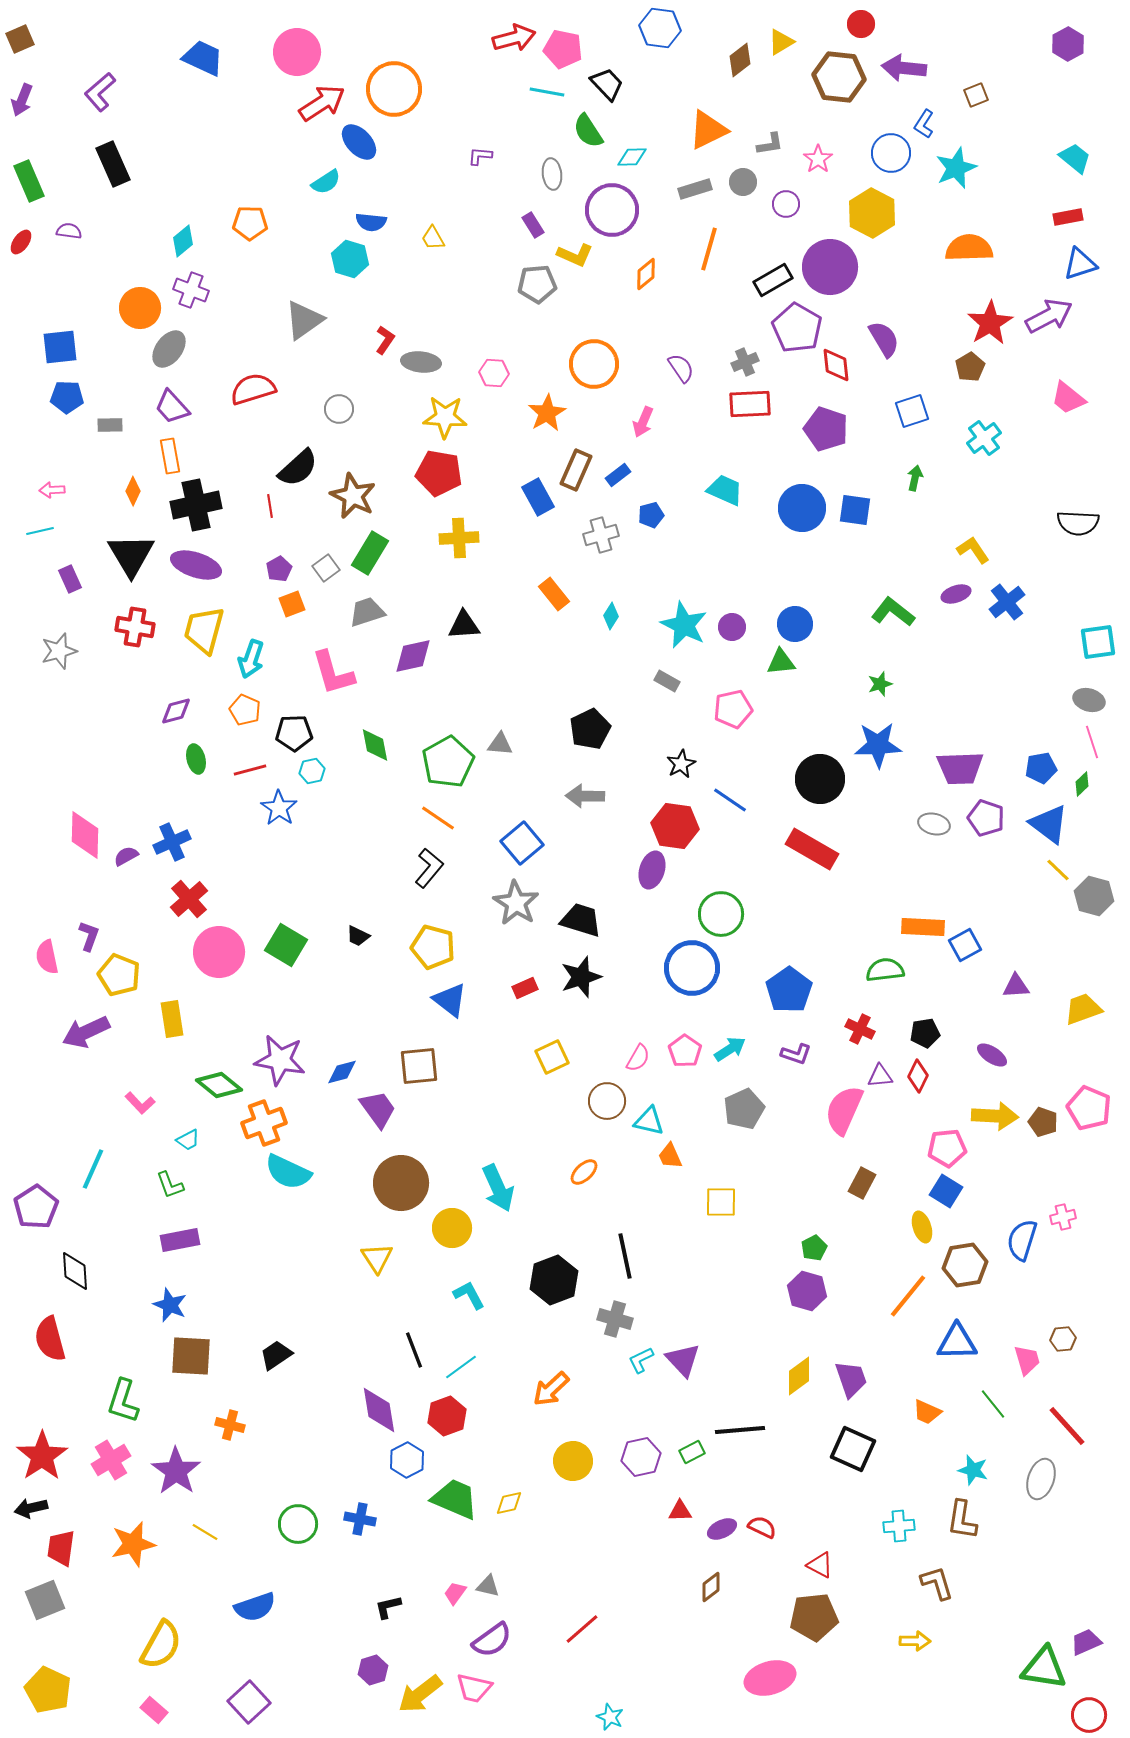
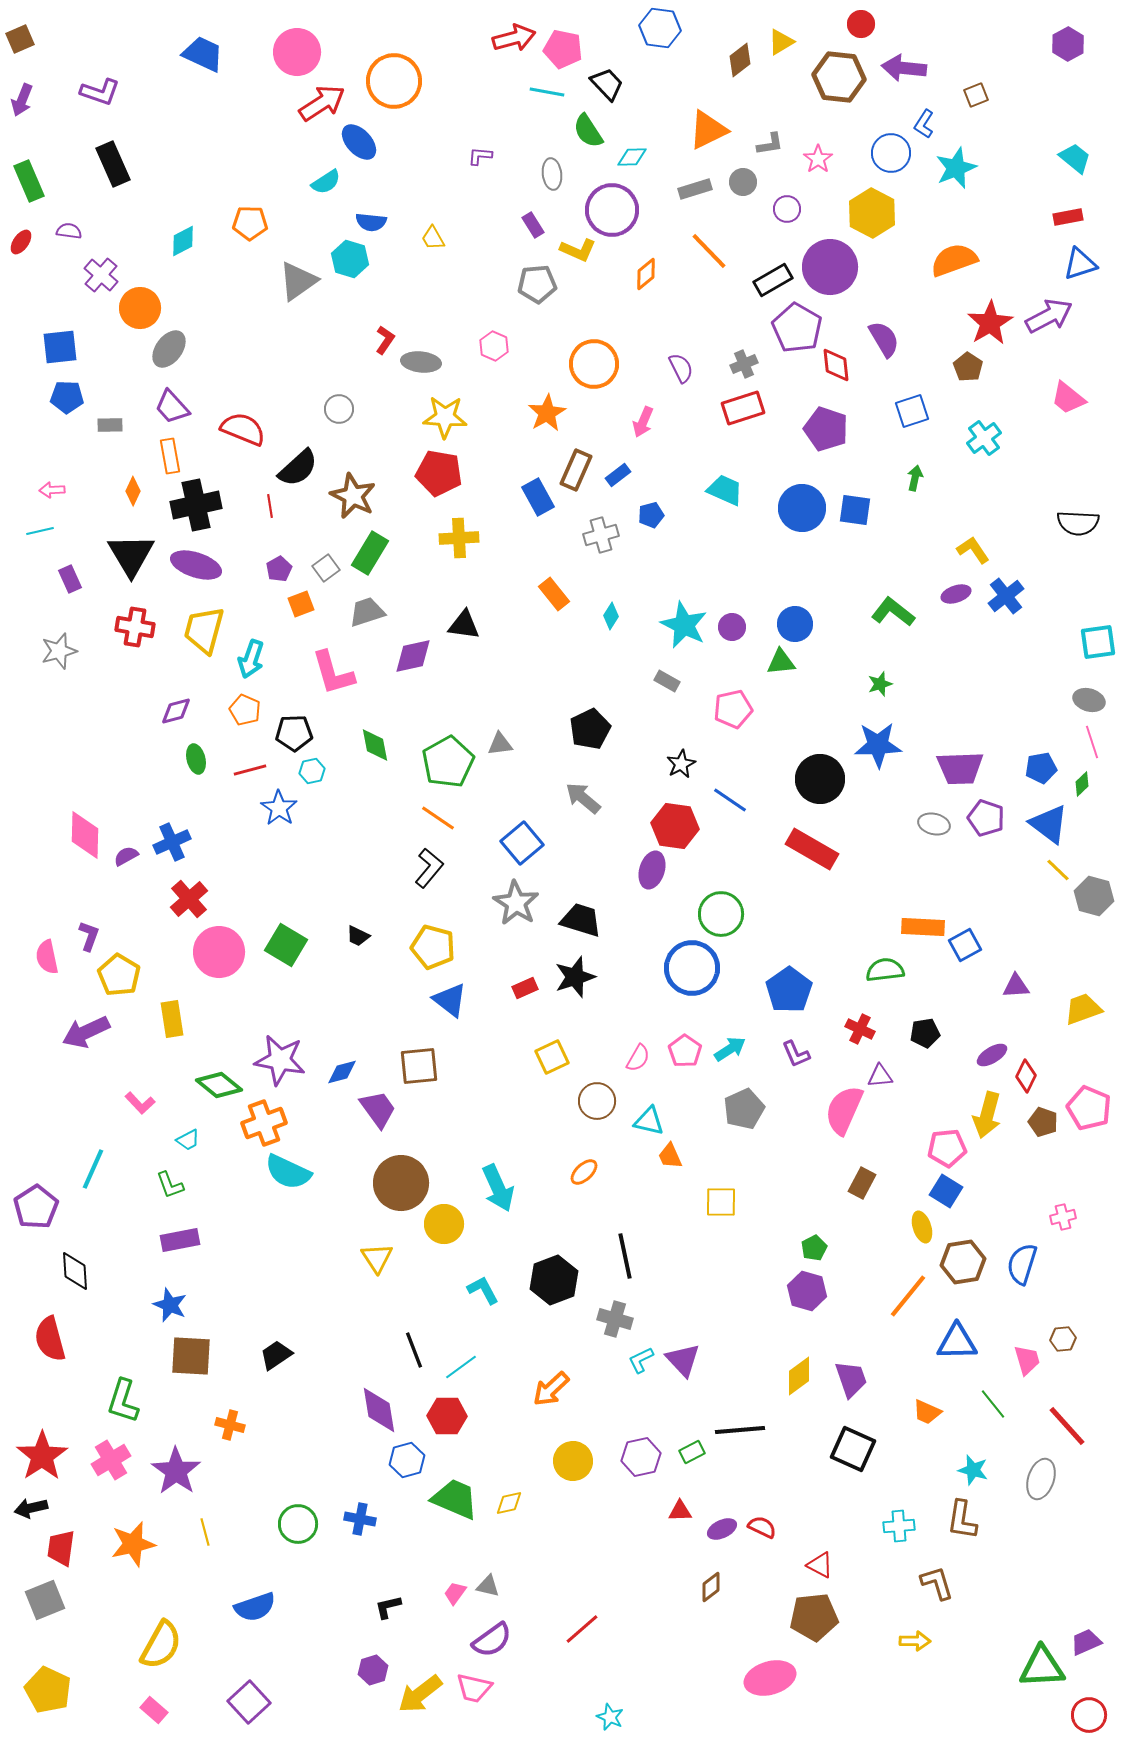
blue trapezoid at (203, 58): moved 4 px up
orange circle at (394, 89): moved 8 px up
purple L-shape at (100, 92): rotated 120 degrees counterclockwise
purple circle at (786, 204): moved 1 px right, 5 px down
cyan diamond at (183, 241): rotated 12 degrees clockwise
orange semicircle at (969, 248): moved 15 px left, 12 px down; rotated 18 degrees counterclockwise
orange line at (709, 249): moved 2 px down; rotated 60 degrees counterclockwise
yellow L-shape at (575, 255): moved 3 px right, 5 px up
purple cross at (191, 290): moved 90 px left, 15 px up; rotated 20 degrees clockwise
gray triangle at (304, 320): moved 6 px left, 39 px up
gray cross at (745, 362): moved 1 px left, 2 px down
brown pentagon at (970, 367): moved 2 px left; rotated 8 degrees counterclockwise
purple semicircle at (681, 368): rotated 8 degrees clockwise
pink hexagon at (494, 373): moved 27 px up; rotated 20 degrees clockwise
red semicircle at (253, 389): moved 10 px left, 40 px down; rotated 39 degrees clockwise
red rectangle at (750, 404): moved 7 px left, 4 px down; rotated 15 degrees counterclockwise
blue cross at (1007, 602): moved 1 px left, 6 px up
orange square at (292, 604): moved 9 px right
black triangle at (464, 625): rotated 12 degrees clockwise
gray triangle at (500, 744): rotated 12 degrees counterclockwise
gray arrow at (585, 796): moved 2 px left, 2 px down; rotated 39 degrees clockwise
yellow pentagon at (119, 975): rotated 9 degrees clockwise
black star at (581, 977): moved 6 px left
purple L-shape at (796, 1054): rotated 48 degrees clockwise
purple ellipse at (992, 1055): rotated 64 degrees counterclockwise
red diamond at (918, 1076): moved 108 px right
brown circle at (607, 1101): moved 10 px left
yellow arrow at (995, 1116): moved 8 px left, 1 px up; rotated 102 degrees clockwise
yellow circle at (452, 1228): moved 8 px left, 4 px up
blue semicircle at (1022, 1240): moved 24 px down
brown hexagon at (965, 1265): moved 2 px left, 3 px up
cyan L-shape at (469, 1295): moved 14 px right, 5 px up
red hexagon at (447, 1416): rotated 21 degrees clockwise
blue hexagon at (407, 1460): rotated 12 degrees clockwise
yellow line at (205, 1532): rotated 44 degrees clockwise
green triangle at (1044, 1668): moved 2 px left, 1 px up; rotated 12 degrees counterclockwise
